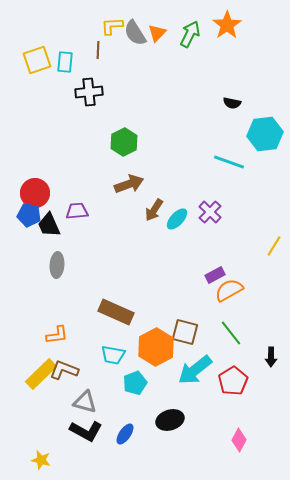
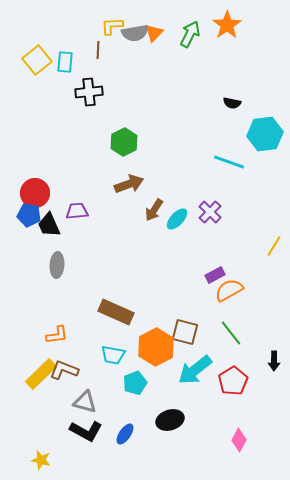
gray semicircle at (135, 33): rotated 68 degrees counterclockwise
orange triangle at (157, 33): moved 3 px left
yellow square at (37, 60): rotated 20 degrees counterclockwise
black arrow at (271, 357): moved 3 px right, 4 px down
